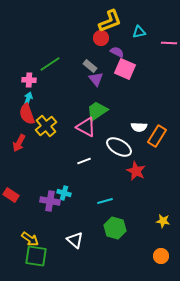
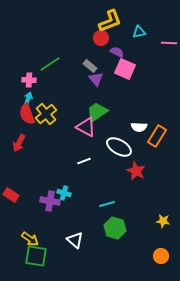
green trapezoid: moved 1 px down
yellow cross: moved 12 px up
cyan line: moved 2 px right, 3 px down
